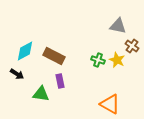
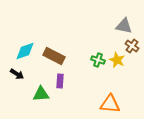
gray triangle: moved 6 px right
cyan diamond: rotated 10 degrees clockwise
purple rectangle: rotated 16 degrees clockwise
green triangle: rotated 12 degrees counterclockwise
orange triangle: rotated 25 degrees counterclockwise
